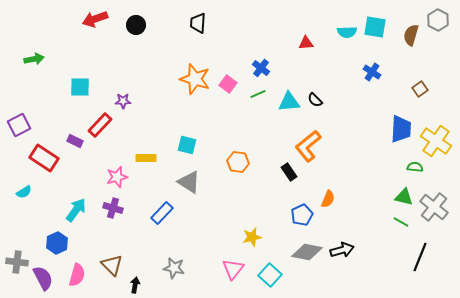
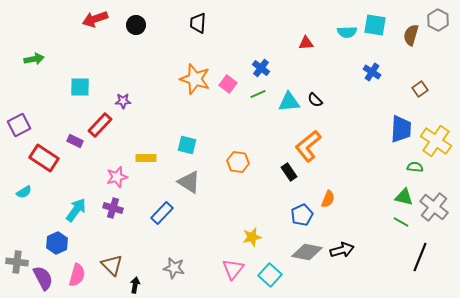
cyan square at (375, 27): moved 2 px up
